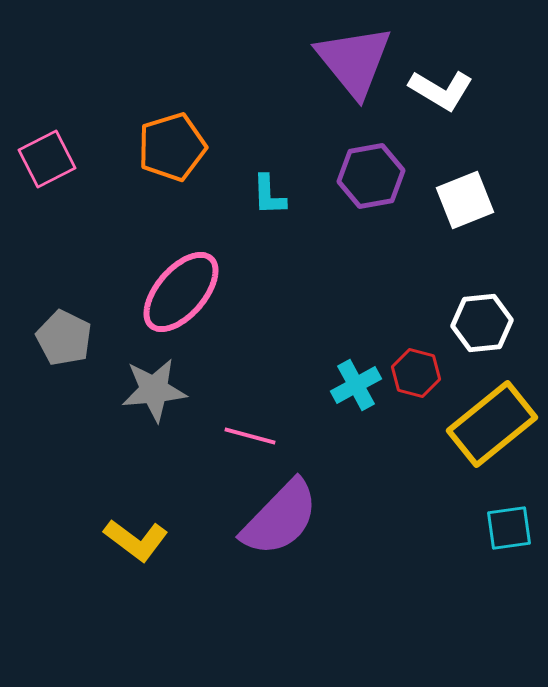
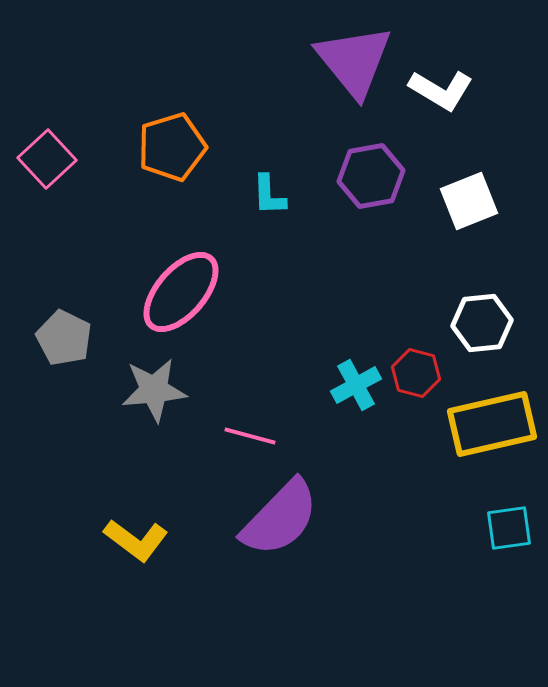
pink square: rotated 16 degrees counterclockwise
white square: moved 4 px right, 1 px down
yellow rectangle: rotated 26 degrees clockwise
